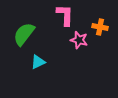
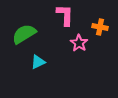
green semicircle: rotated 20 degrees clockwise
pink star: moved 3 px down; rotated 18 degrees clockwise
